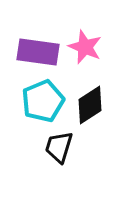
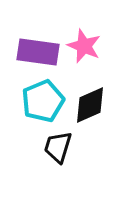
pink star: moved 1 px left, 1 px up
black diamond: rotated 9 degrees clockwise
black trapezoid: moved 1 px left
